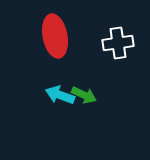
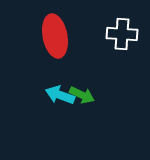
white cross: moved 4 px right, 9 px up; rotated 12 degrees clockwise
green arrow: moved 2 px left
